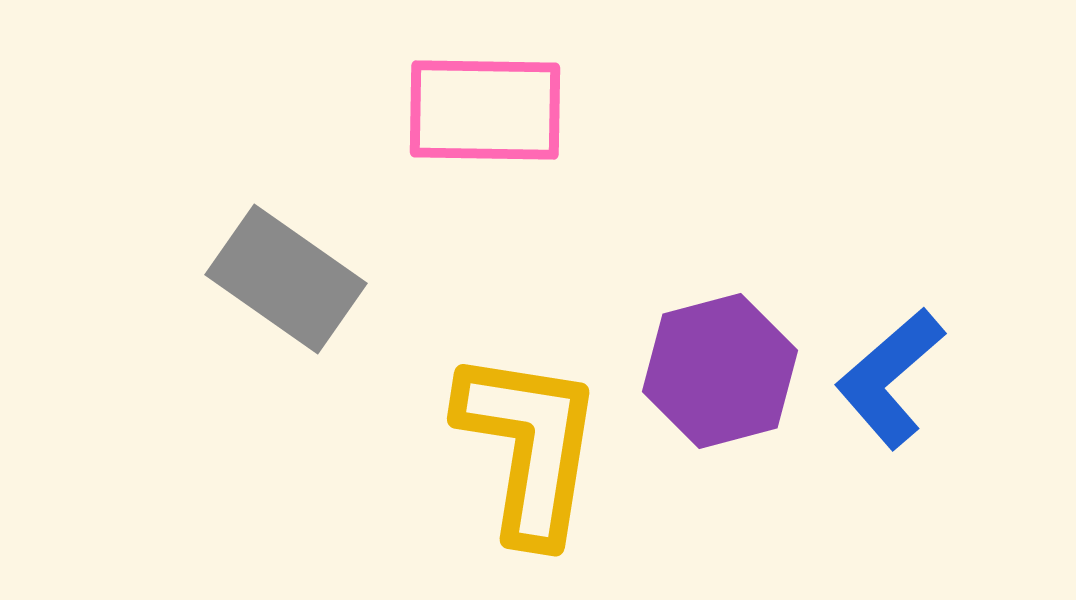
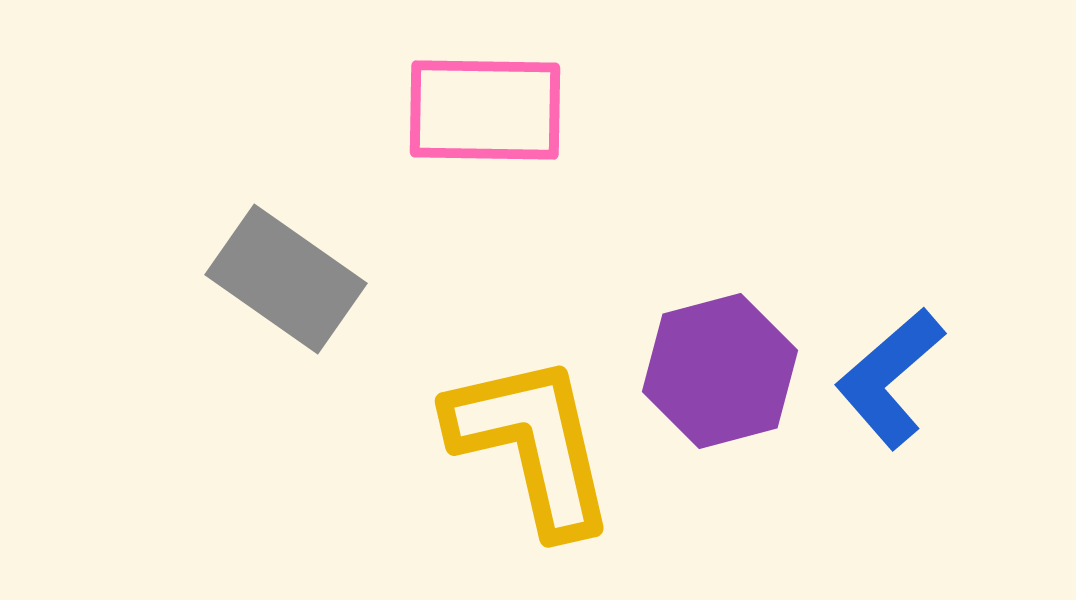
yellow L-shape: moved 3 px right, 2 px up; rotated 22 degrees counterclockwise
